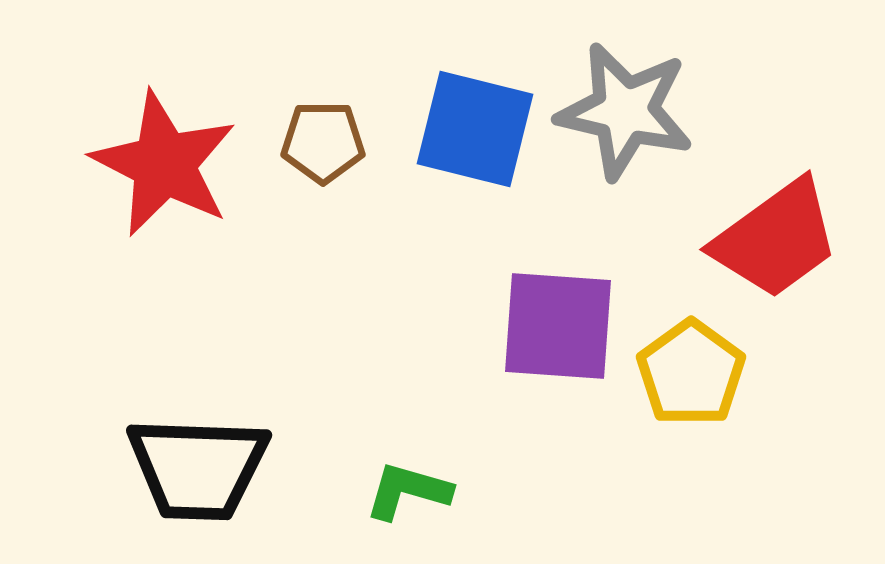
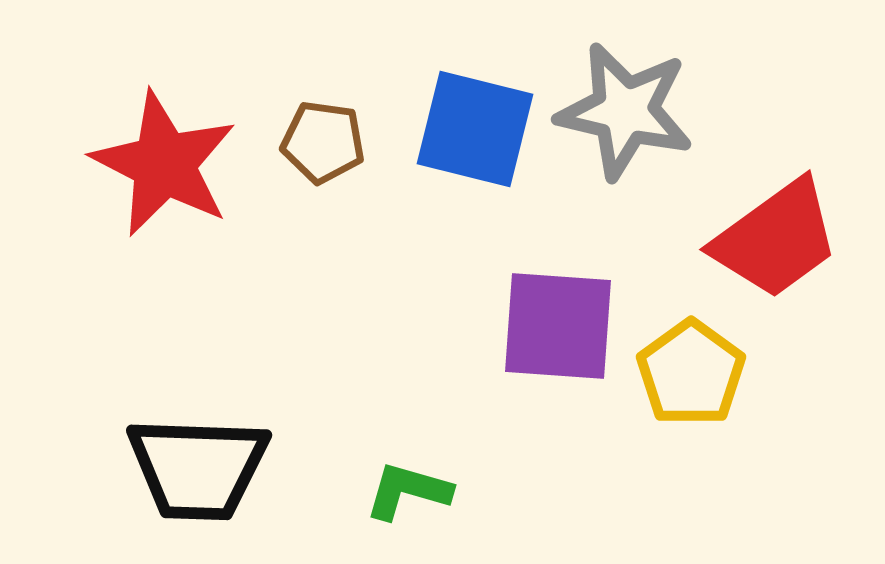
brown pentagon: rotated 8 degrees clockwise
